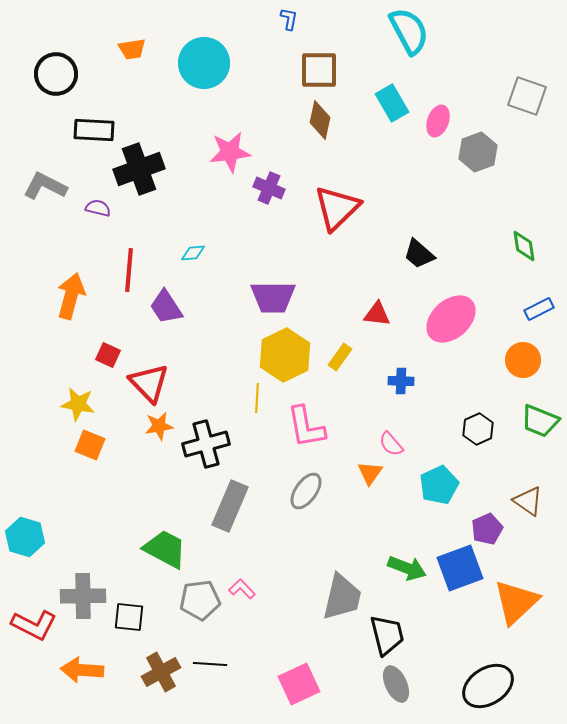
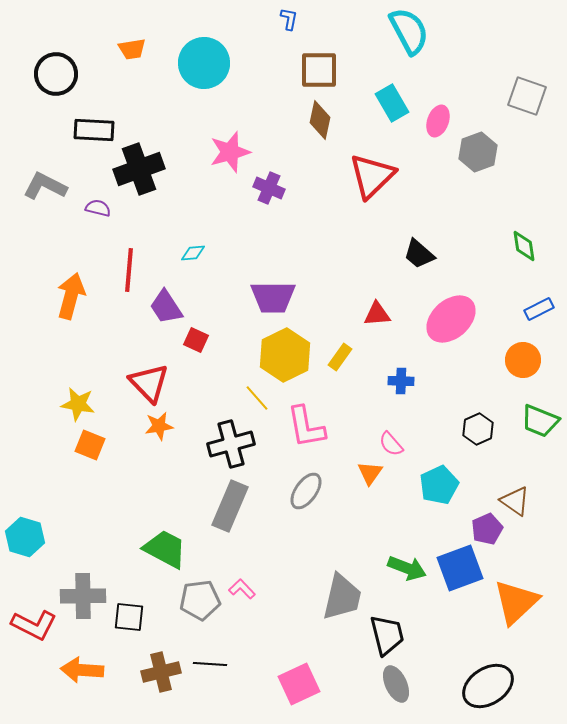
pink star at (230, 152): rotated 9 degrees counterclockwise
red triangle at (337, 208): moved 35 px right, 32 px up
red triangle at (377, 314): rotated 12 degrees counterclockwise
red square at (108, 355): moved 88 px right, 15 px up
yellow line at (257, 398): rotated 44 degrees counterclockwise
black cross at (206, 444): moved 25 px right
brown triangle at (528, 501): moved 13 px left
brown cross at (161, 672): rotated 15 degrees clockwise
